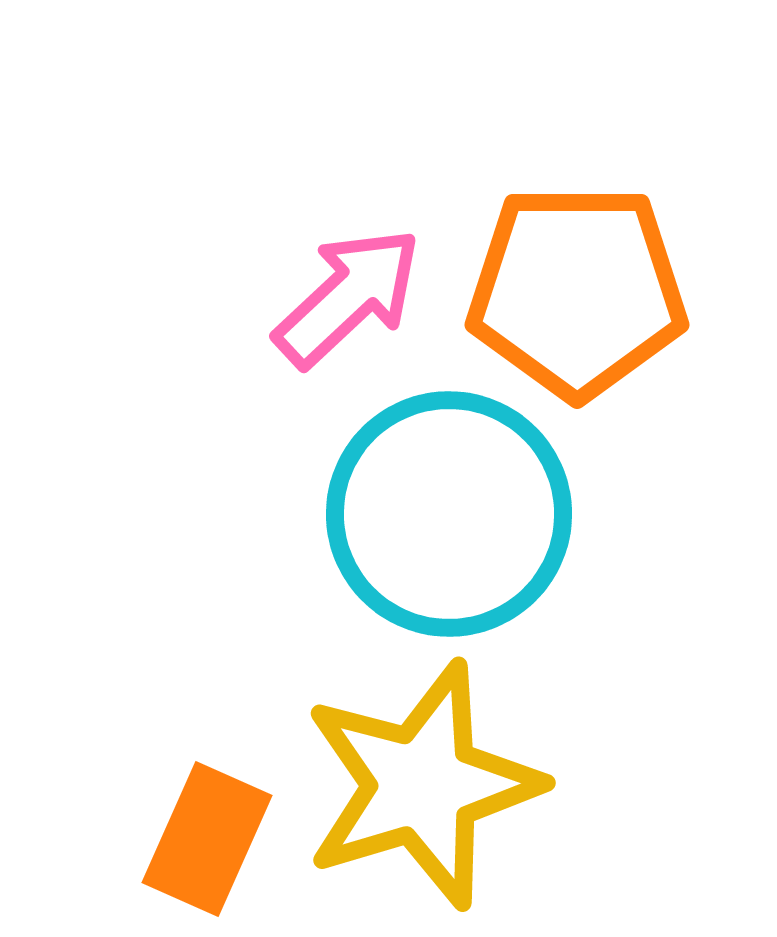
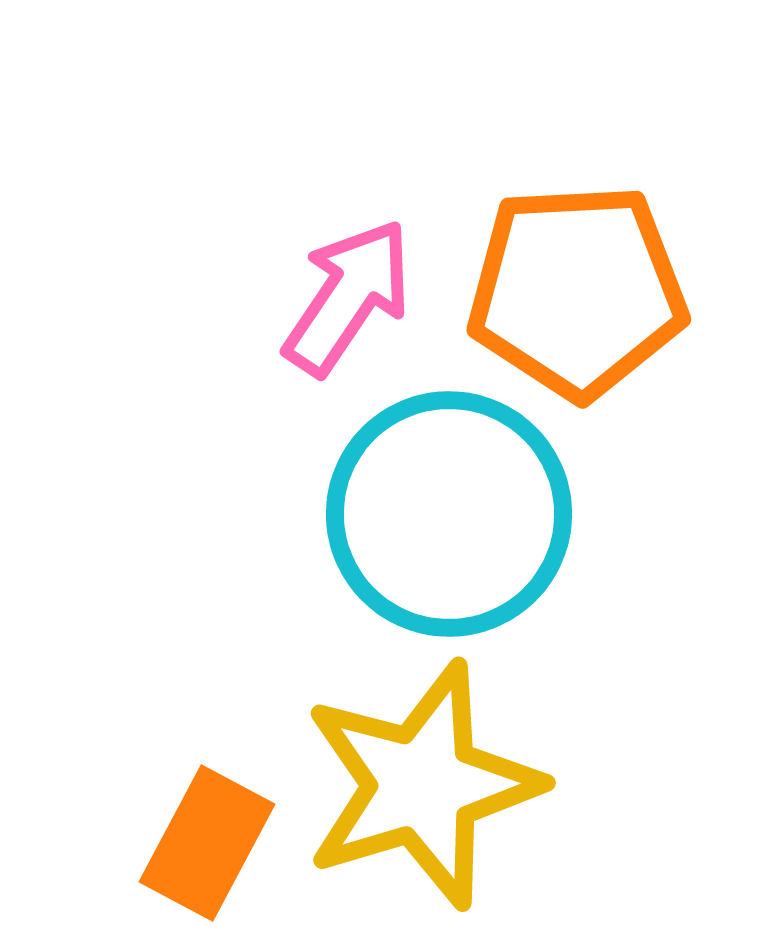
orange pentagon: rotated 3 degrees counterclockwise
pink arrow: rotated 13 degrees counterclockwise
orange rectangle: moved 4 px down; rotated 4 degrees clockwise
